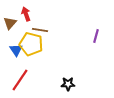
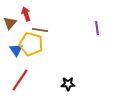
purple line: moved 1 px right, 8 px up; rotated 24 degrees counterclockwise
